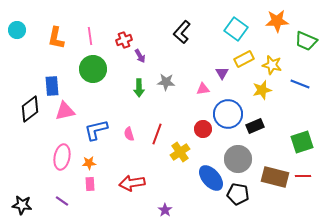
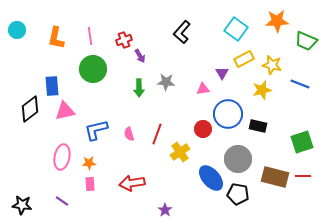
black rectangle at (255, 126): moved 3 px right; rotated 36 degrees clockwise
